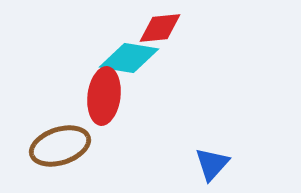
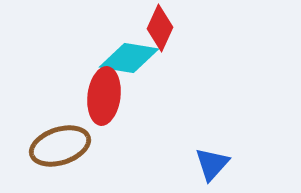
red diamond: rotated 60 degrees counterclockwise
